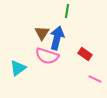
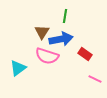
green line: moved 2 px left, 5 px down
brown triangle: moved 1 px up
blue arrow: moved 4 px right, 1 px down; rotated 65 degrees clockwise
